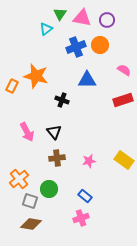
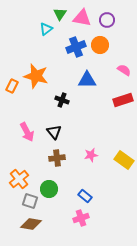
pink star: moved 2 px right, 6 px up
